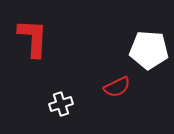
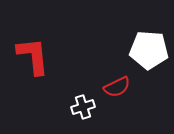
red L-shape: moved 18 px down; rotated 9 degrees counterclockwise
white cross: moved 22 px right, 3 px down
